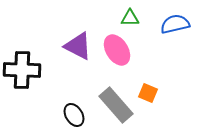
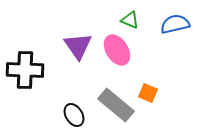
green triangle: moved 2 px down; rotated 24 degrees clockwise
purple triangle: rotated 28 degrees clockwise
black cross: moved 3 px right
gray rectangle: rotated 9 degrees counterclockwise
